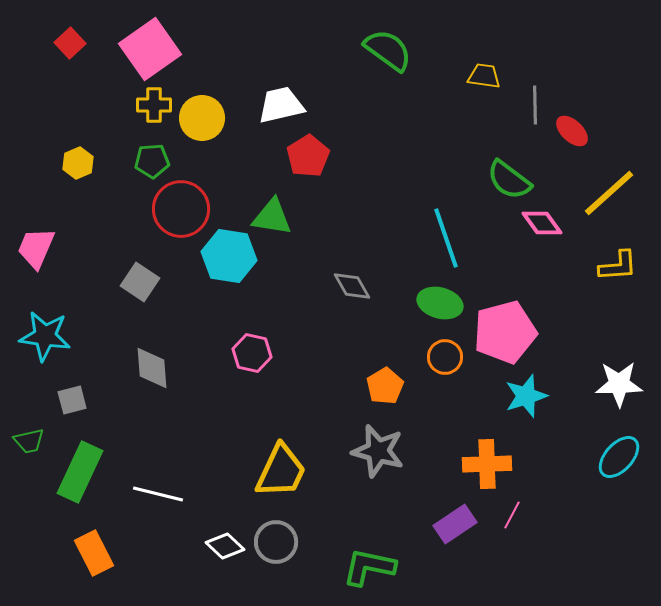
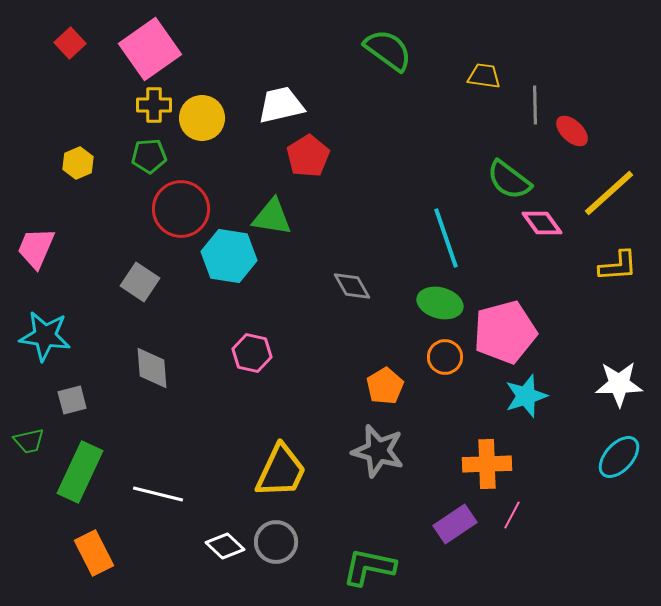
green pentagon at (152, 161): moved 3 px left, 5 px up
